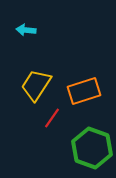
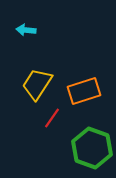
yellow trapezoid: moved 1 px right, 1 px up
